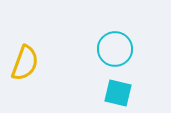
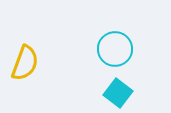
cyan square: rotated 24 degrees clockwise
